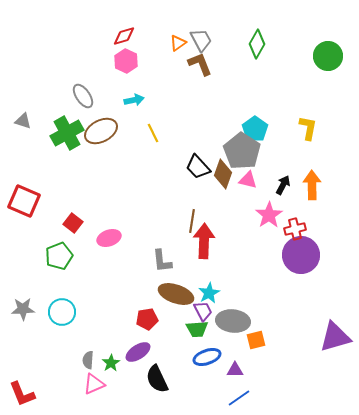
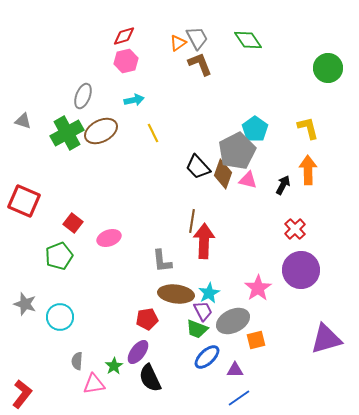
gray trapezoid at (201, 40): moved 4 px left, 2 px up
green diamond at (257, 44): moved 9 px left, 4 px up; rotated 64 degrees counterclockwise
green circle at (328, 56): moved 12 px down
pink hexagon at (126, 61): rotated 20 degrees clockwise
gray ellipse at (83, 96): rotated 55 degrees clockwise
yellow L-shape at (308, 128): rotated 25 degrees counterclockwise
gray pentagon at (242, 151): moved 5 px left; rotated 12 degrees clockwise
orange arrow at (312, 185): moved 4 px left, 15 px up
pink star at (269, 215): moved 11 px left, 73 px down
red cross at (295, 229): rotated 30 degrees counterclockwise
purple circle at (301, 255): moved 15 px down
brown ellipse at (176, 294): rotated 12 degrees counterclockwise
gray star at (23, 309): moved 2 px right, 5 px up; rotated 20 degrees clockwise
cyan circle at (62, 312): moved 2 px left, 5 px down
gray ellipse at (233, 321): rotated 32 degrees counterclockwise
green trapezoid at (197, 329): rotated 25 degrees clockwise
purple triangle at (335, 337): moved 9 px left, 2 px down
purple ellipse at (138, 352): rotated 20 degrees counterclockwise
blue ellipse at (207, 357): rotated 24 degrees counterclockwise
gray semicircle at (88, 360): moved 11 px left, 1 px down
green star at (111, 363): moved 3 px right, 3 px down
black semicircle at (157, 379): moved 7 px left, 1 px up
pink triangle at (94, 384): rotated 15 degrees clockwise
red L-shape at (22, 394): rotated 120 degrees counterclockwise
